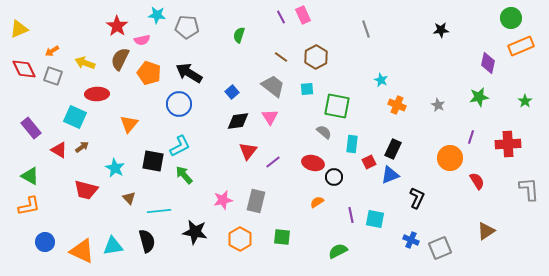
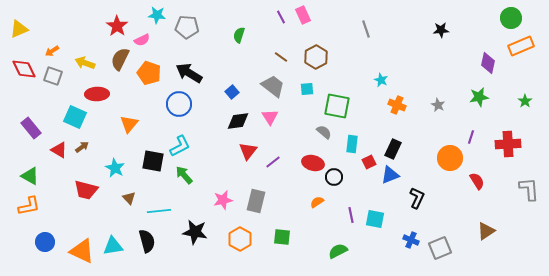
pink semicircle at (142, 40): rotated 14 degrees counterclockwise
